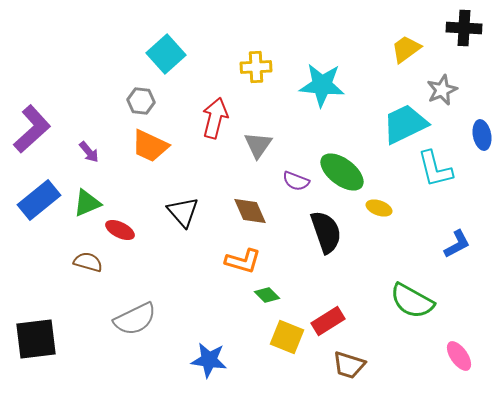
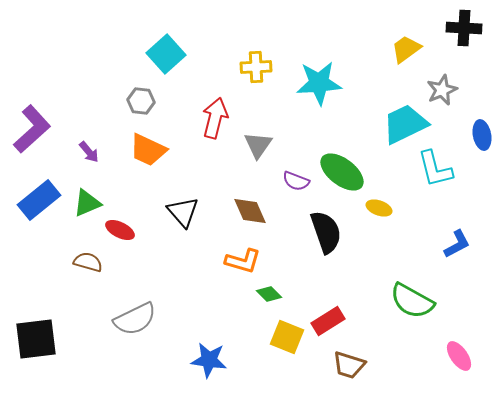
cyan star: moved 3 px left, 2 px up; rotated 9 degrees counterclockwise
orange trapezoid: moved 2 px left, 4 px down
green diamond: moved 2 px right, 1 px up
